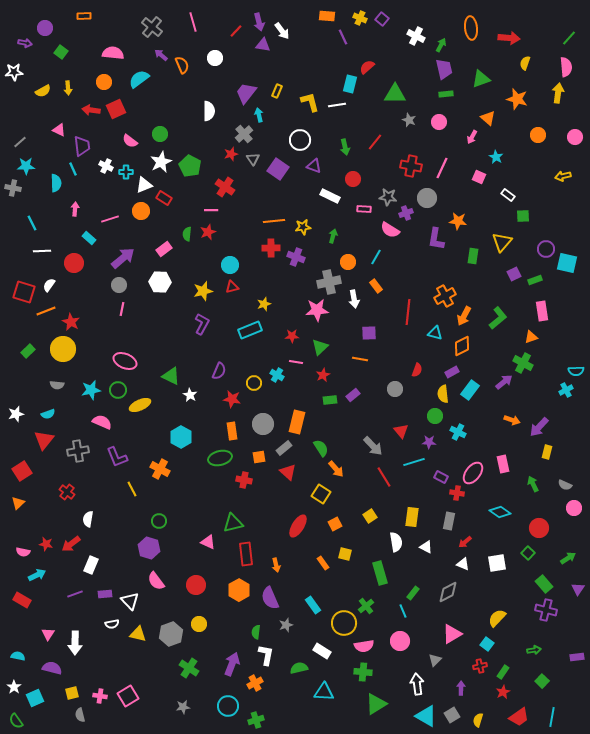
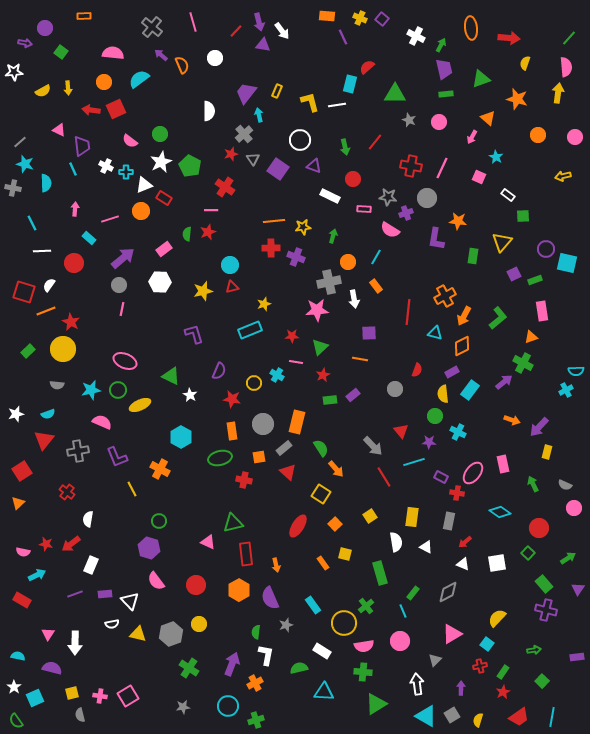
cyan star at (26, 166): moved 1 px left, 2 px up; rotated 18 degrees clockwise
cyan semicircle at (56, 183): moved 10 px left
purple L-shape at (202, 324): moved 8 px left, 10 px down; rotated 45 degrees counterclockwise
orange square at (335, 524): rotated 16 degrees counterclockwise
